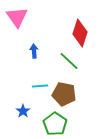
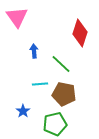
green line: moved 8 px left, 3 px down
cyan line: moved 2 px up
green pentagon: rotated 25 degrees clockwise
